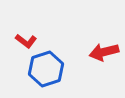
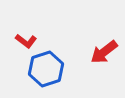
red arrow: rotated 24 degrees counterclockwise
